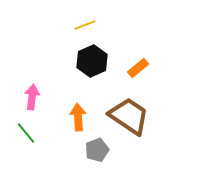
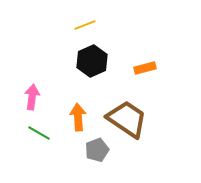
orange rectangle: moved 7 px right; rotated 25 degrees clockwise
brown trapezoid: moved 2 px left, 3 px down
green line: moved 13 px right; rotated 20 degrees counterclockwise
